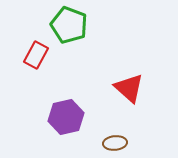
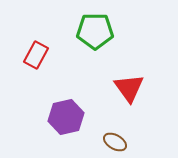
green pentagon: moved 26 px right, 6 px down; rotated 21 degrees counterclockwise
red triangle: rotated 12 degrees clockwise
brown ellipse: moved 1 px up; rotated 35 degrees clockwise
